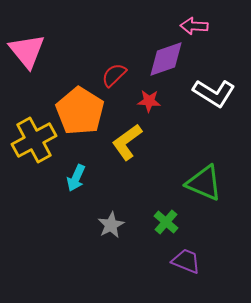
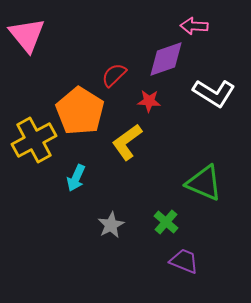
pink triangle: moved 16 px up
purple trapezoid: moved 2 px left
